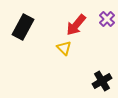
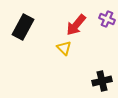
purple cross: rotated 21 degrees counterclockwise
black cross: rotated 18 degrees clockwise
